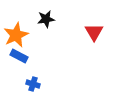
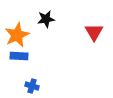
orange star: moved 1 px right
blue rectangle: rotated 24 degrees counterclockwise
blue cross: moved 1 px left, 2 px down
